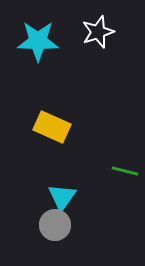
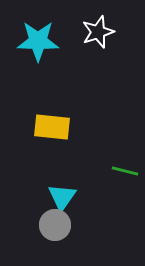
yellow rectangle: rotated 18 degrees counterclockwise
